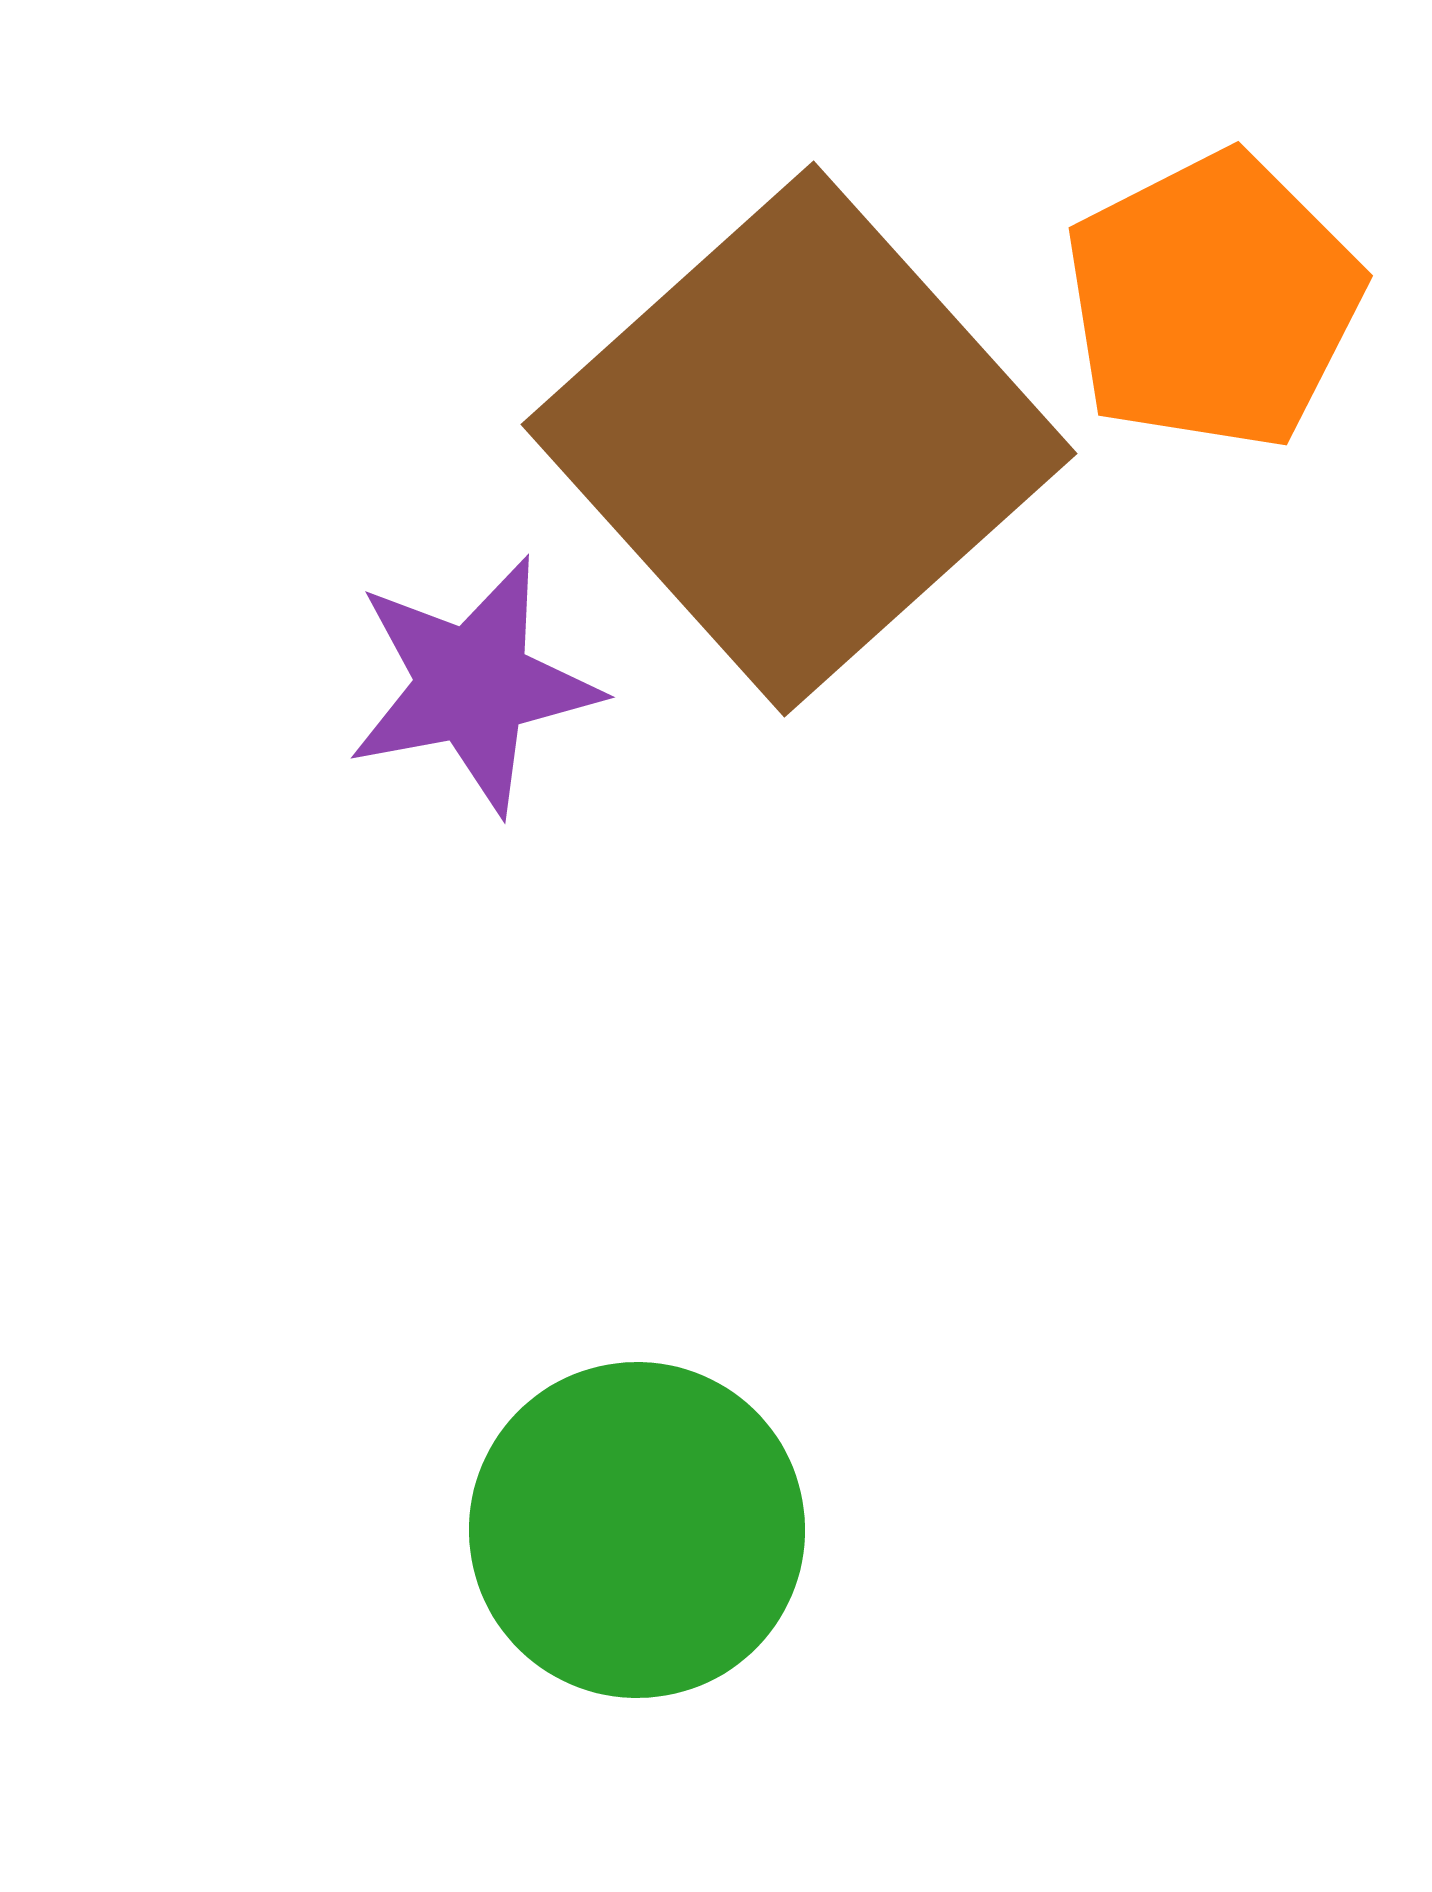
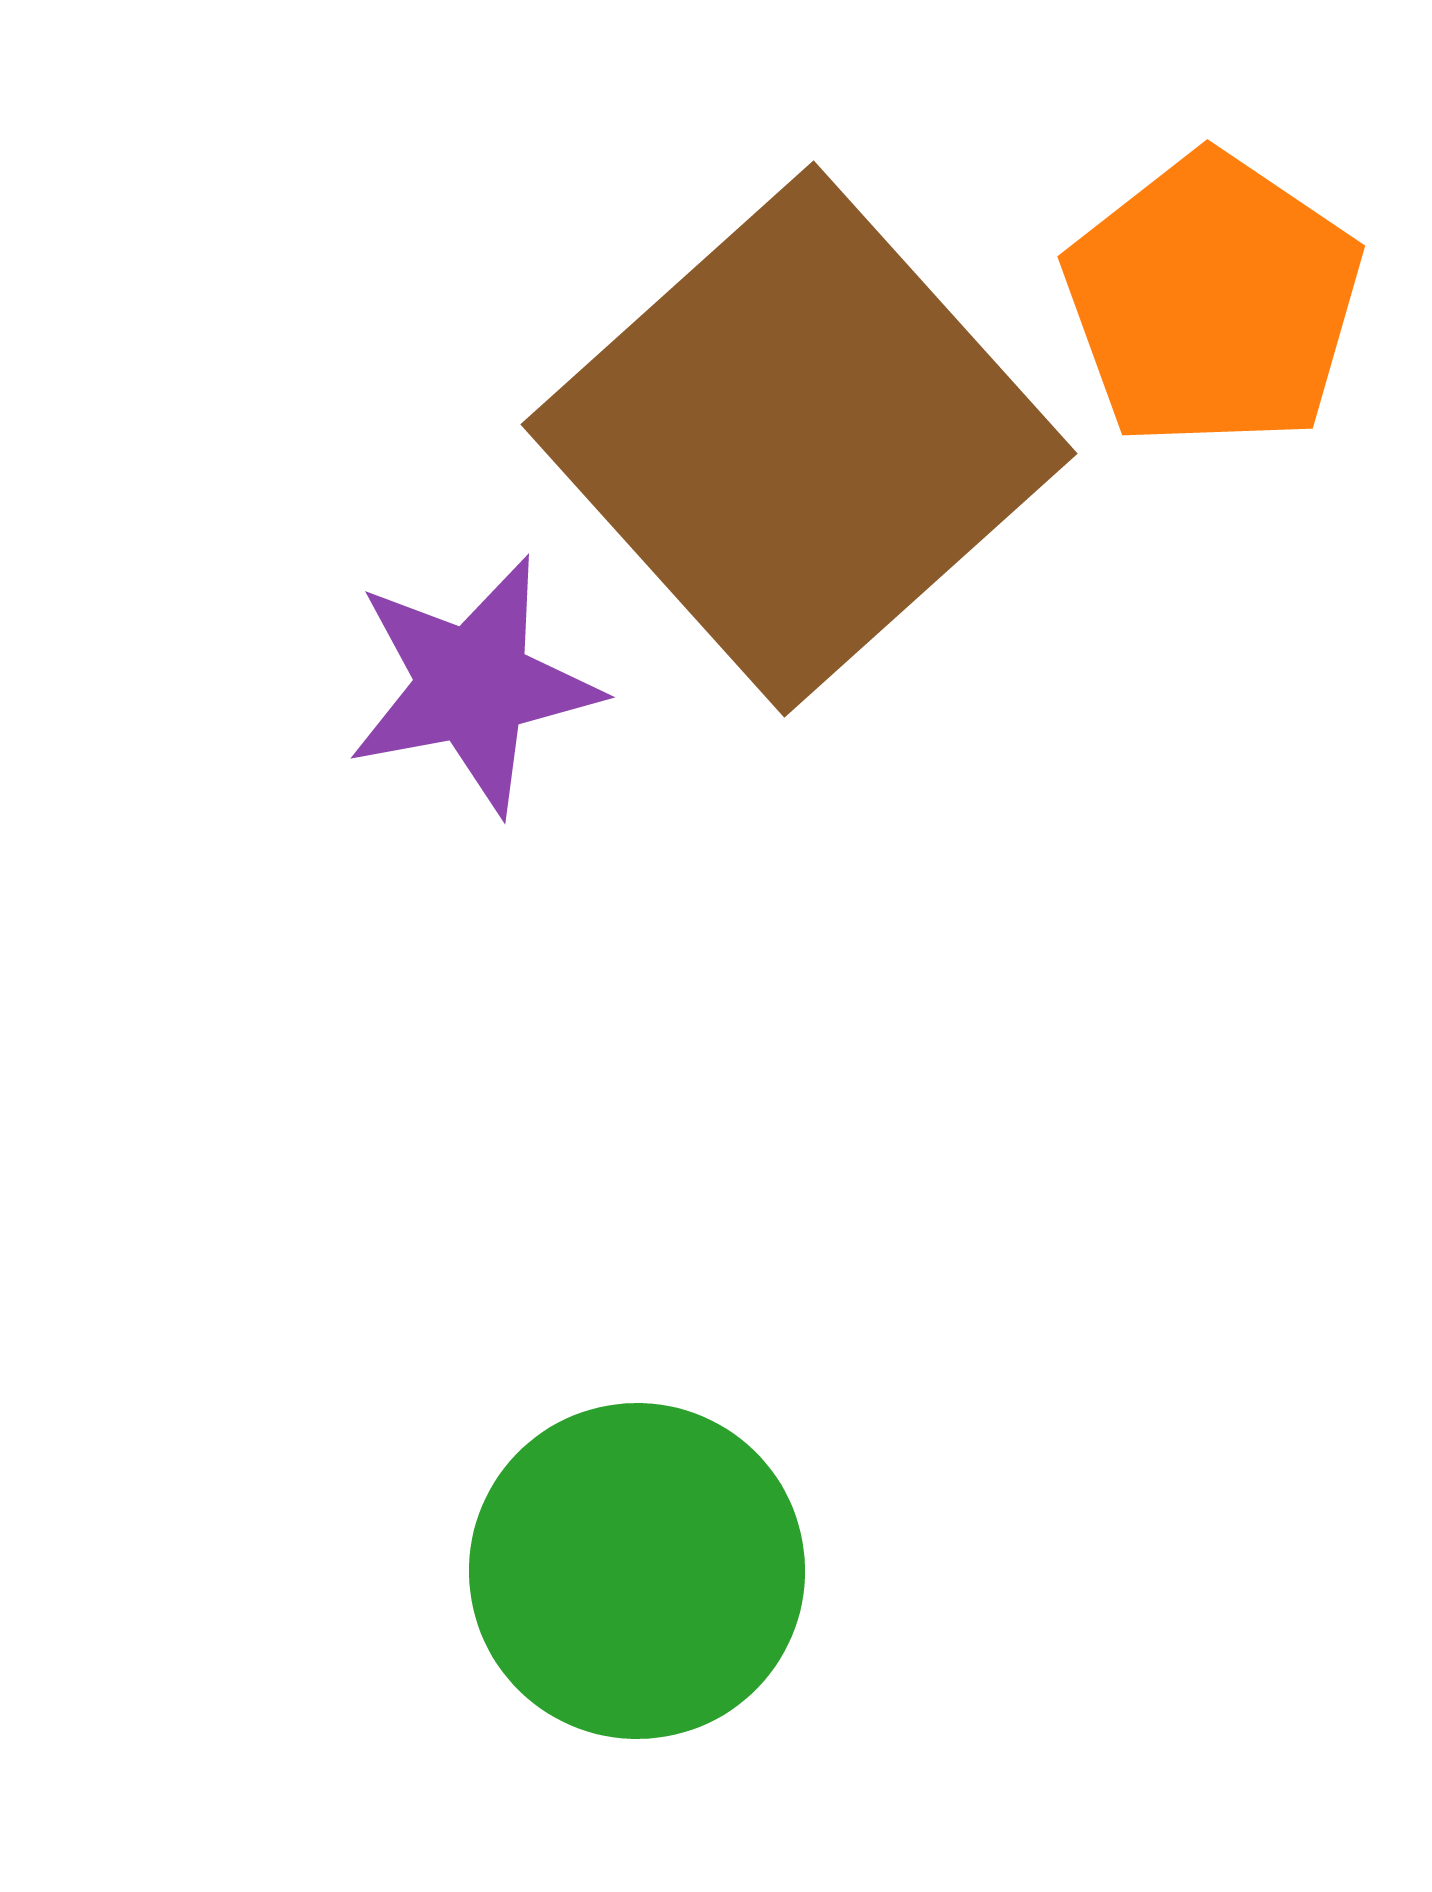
orange pentagon: rotated 11 degrees counterclockwise
green circle: moved 41 px down
